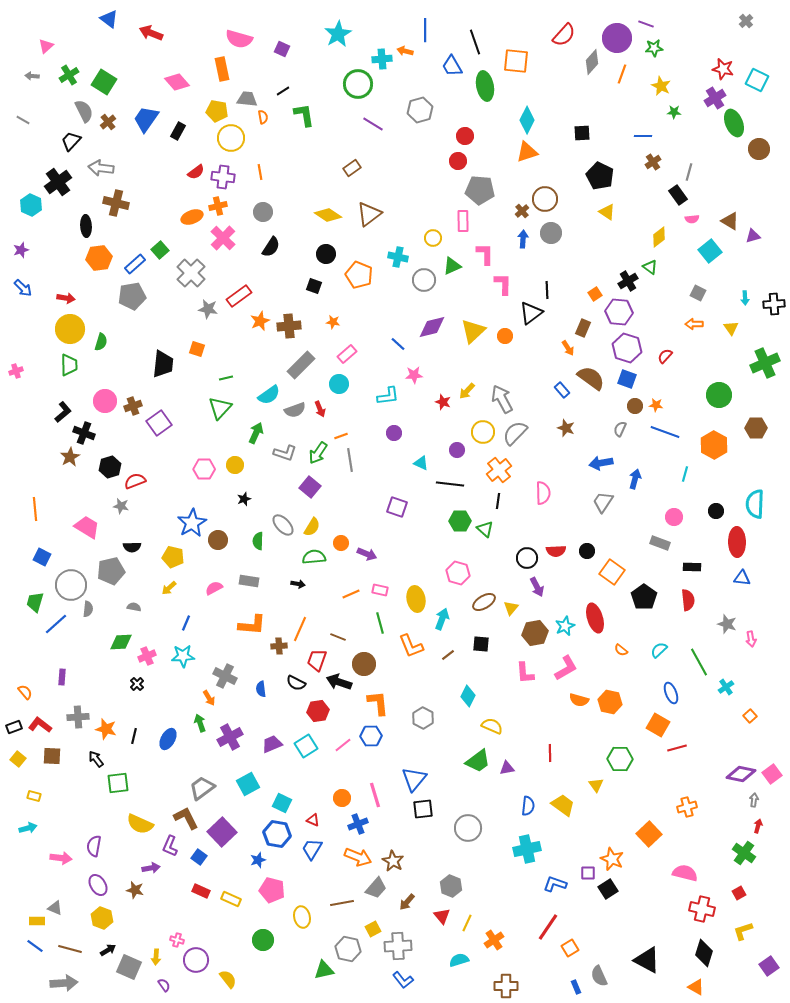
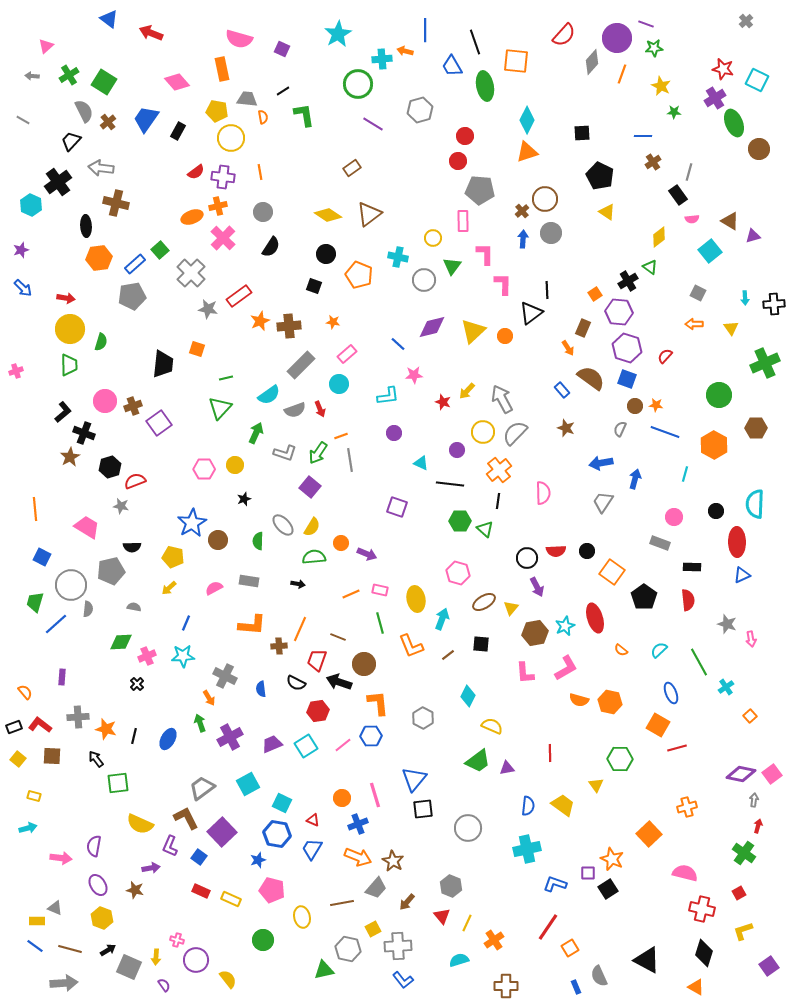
green triangle at (452, 266): rotated 30 degrees counterclockwise
blue triangle at (742, 578): moved 3 px up; rotated 30 degrees counterclockwise
